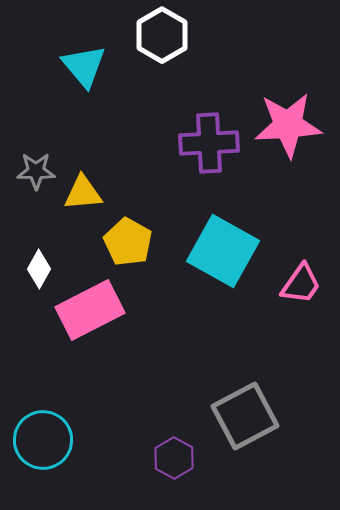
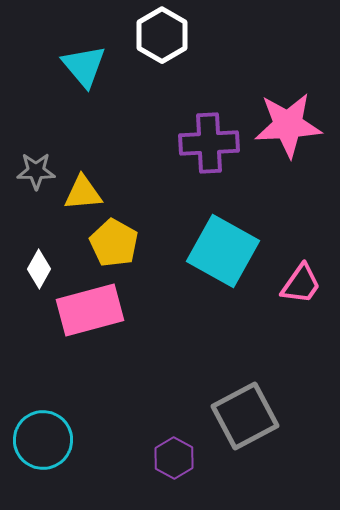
yellow pentagon: moved 14 px left, 1 px down
pink rectangle: rotated 12 degrees clockwise
